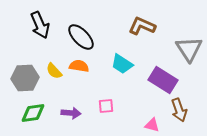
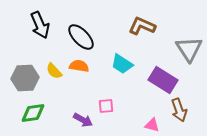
purple arrow: moved 12 px right, 7 px down; rotated 24 degrees clockwise
